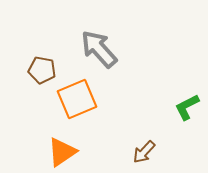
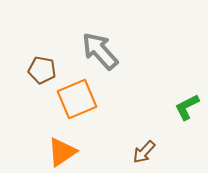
gray arrow: moved 1 px right, 2 px down
